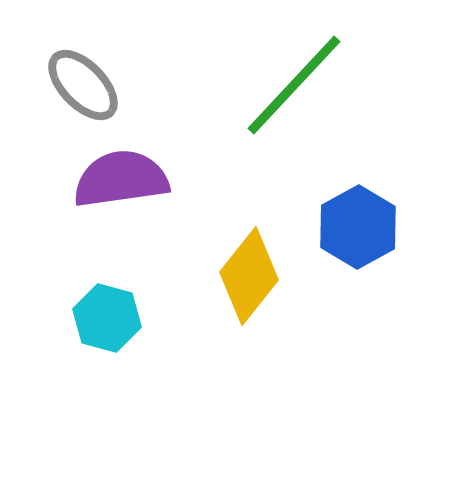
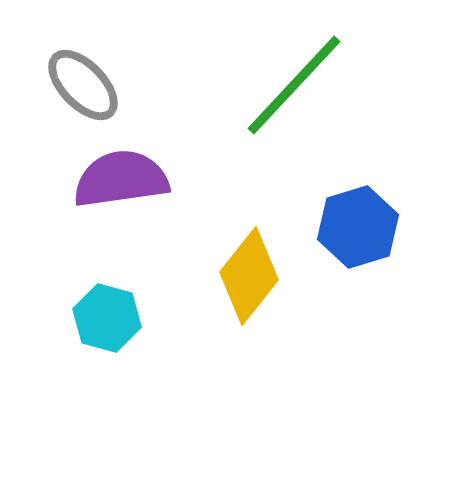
blue hexagon: rotated 12 degrees clockwise
